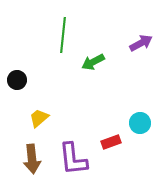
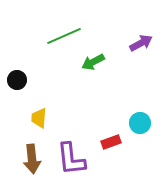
green line: moved 1 px right, 1 px down; rotated 60 degrees clockwise
yellow trapezoid: rotated 45 degrees counterclockwise
purple L-shape: moved 2 px left
